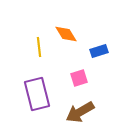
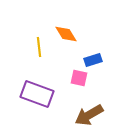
blue rectangle: moved 6 px left, 9 px down
pink square: rotated 30 degrees clockwise
purple rectangle: rotated 56 degrees counterclockwise
brown arrow: moved 9 px right, 3 px down
